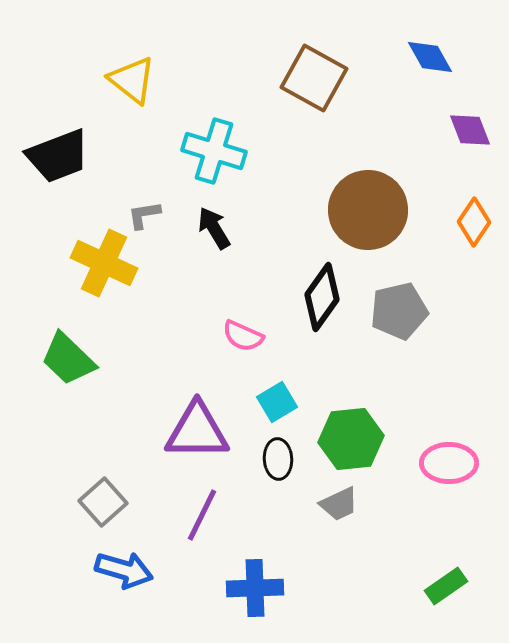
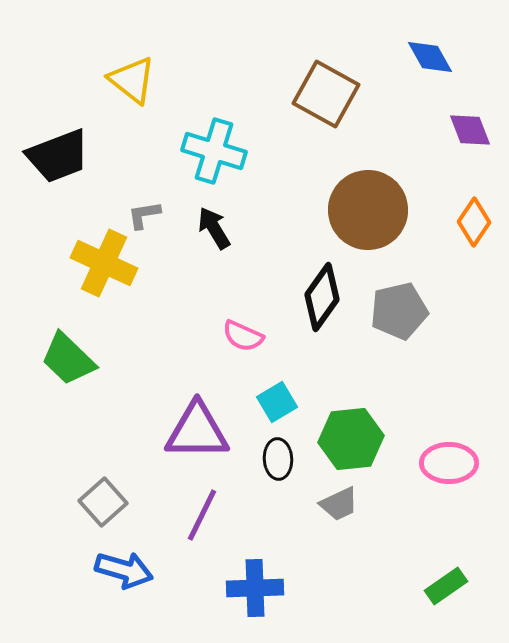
brown square: moved 12 px right, 16 px down
